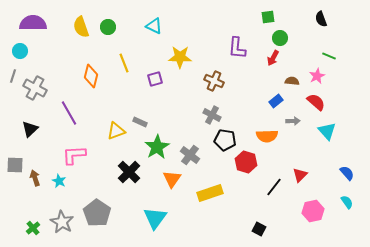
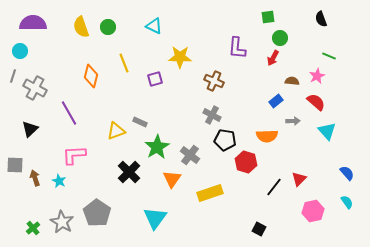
red triangle at (300, 175): moved 1 px left, 4 px down
